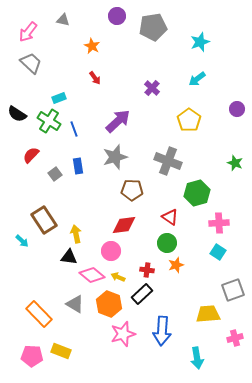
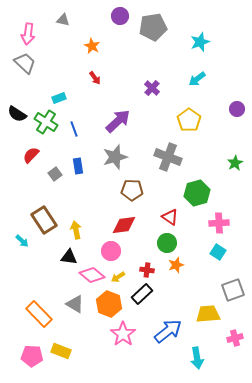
purple circle at (117, 16): moved 3 px right
pink arrow at (28, 32): moved 2 px down; rotated 30 degrees counterclockwise
gray trapezoid at (31, 63): moved 6 px left
green cross at (49, 121): moved 3 px left, 1 px down
gray cross at (168, 161): moved 4 px up
green star at (235, 163): rotated 21 degrees clockwise
yellow arrow at (76, 234): moved 4 px up
yellow arrow at (118, 277): rotated 56 degrees counterclockwise
blue arrow at (162, 331): moved 6 px right; rotated 132 degrees counterclockwise
pink star at (123, 334): rotated 20 degrees counterclockwise
